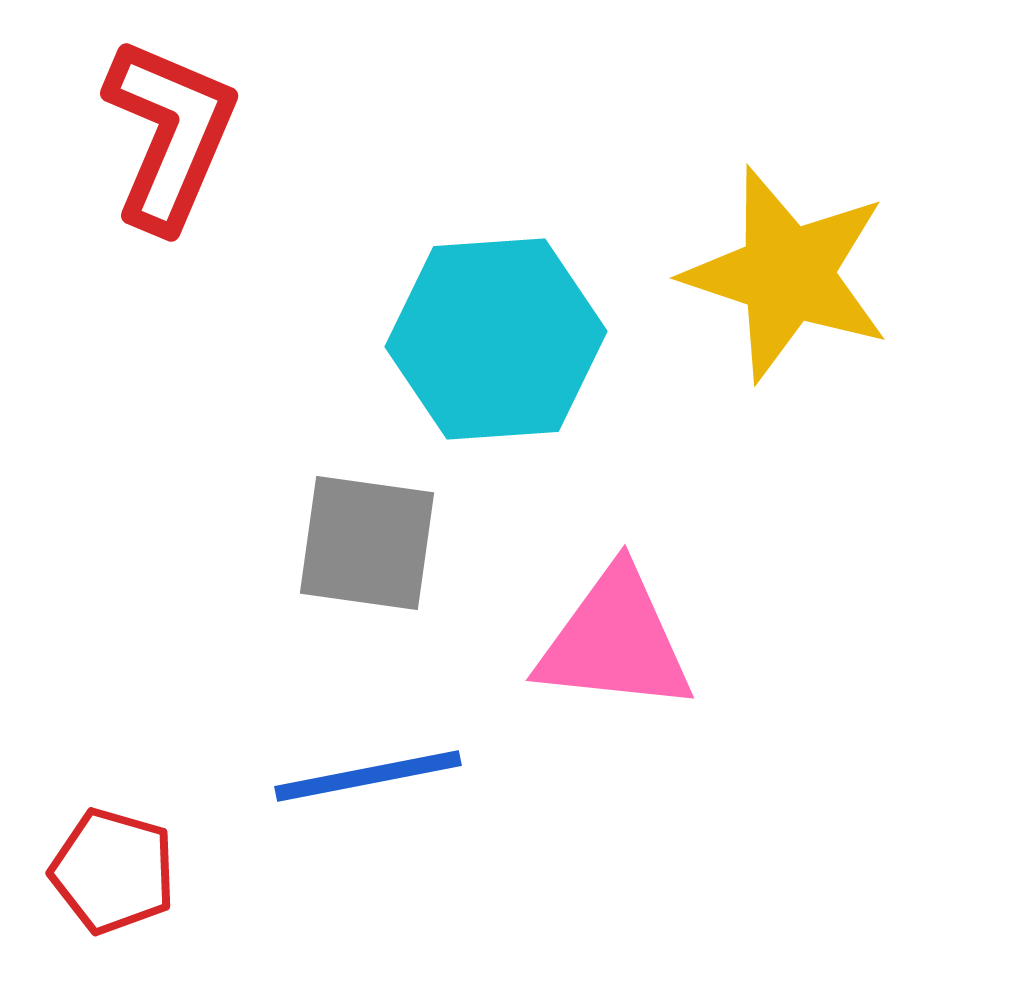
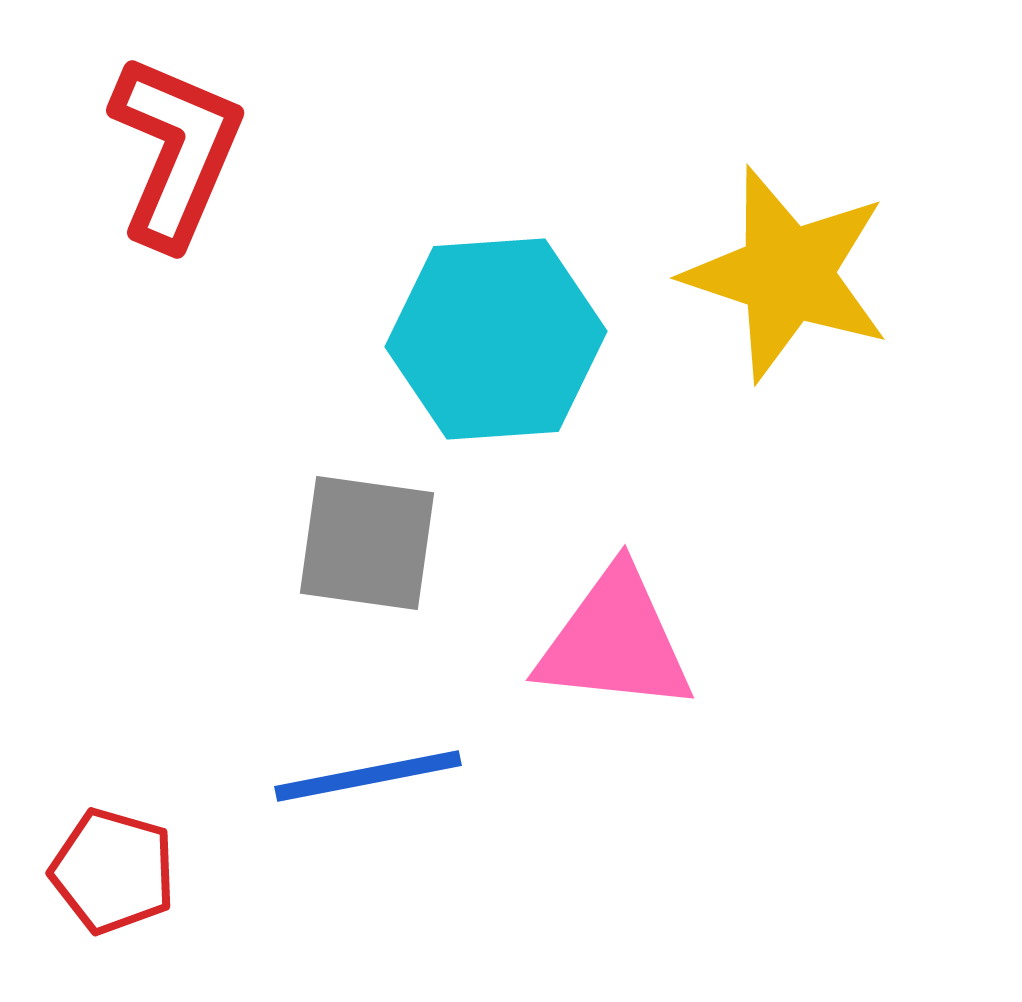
red L-shape: moved 6 px right, 17 px down
